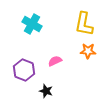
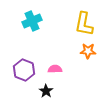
cyan cross: moved 3 px up; rotated 36 degrees clockwise
pink semicircle: moved 8 px down; rotated 24 degrees clockwise
black star: rotated 16 degrees clockwise
